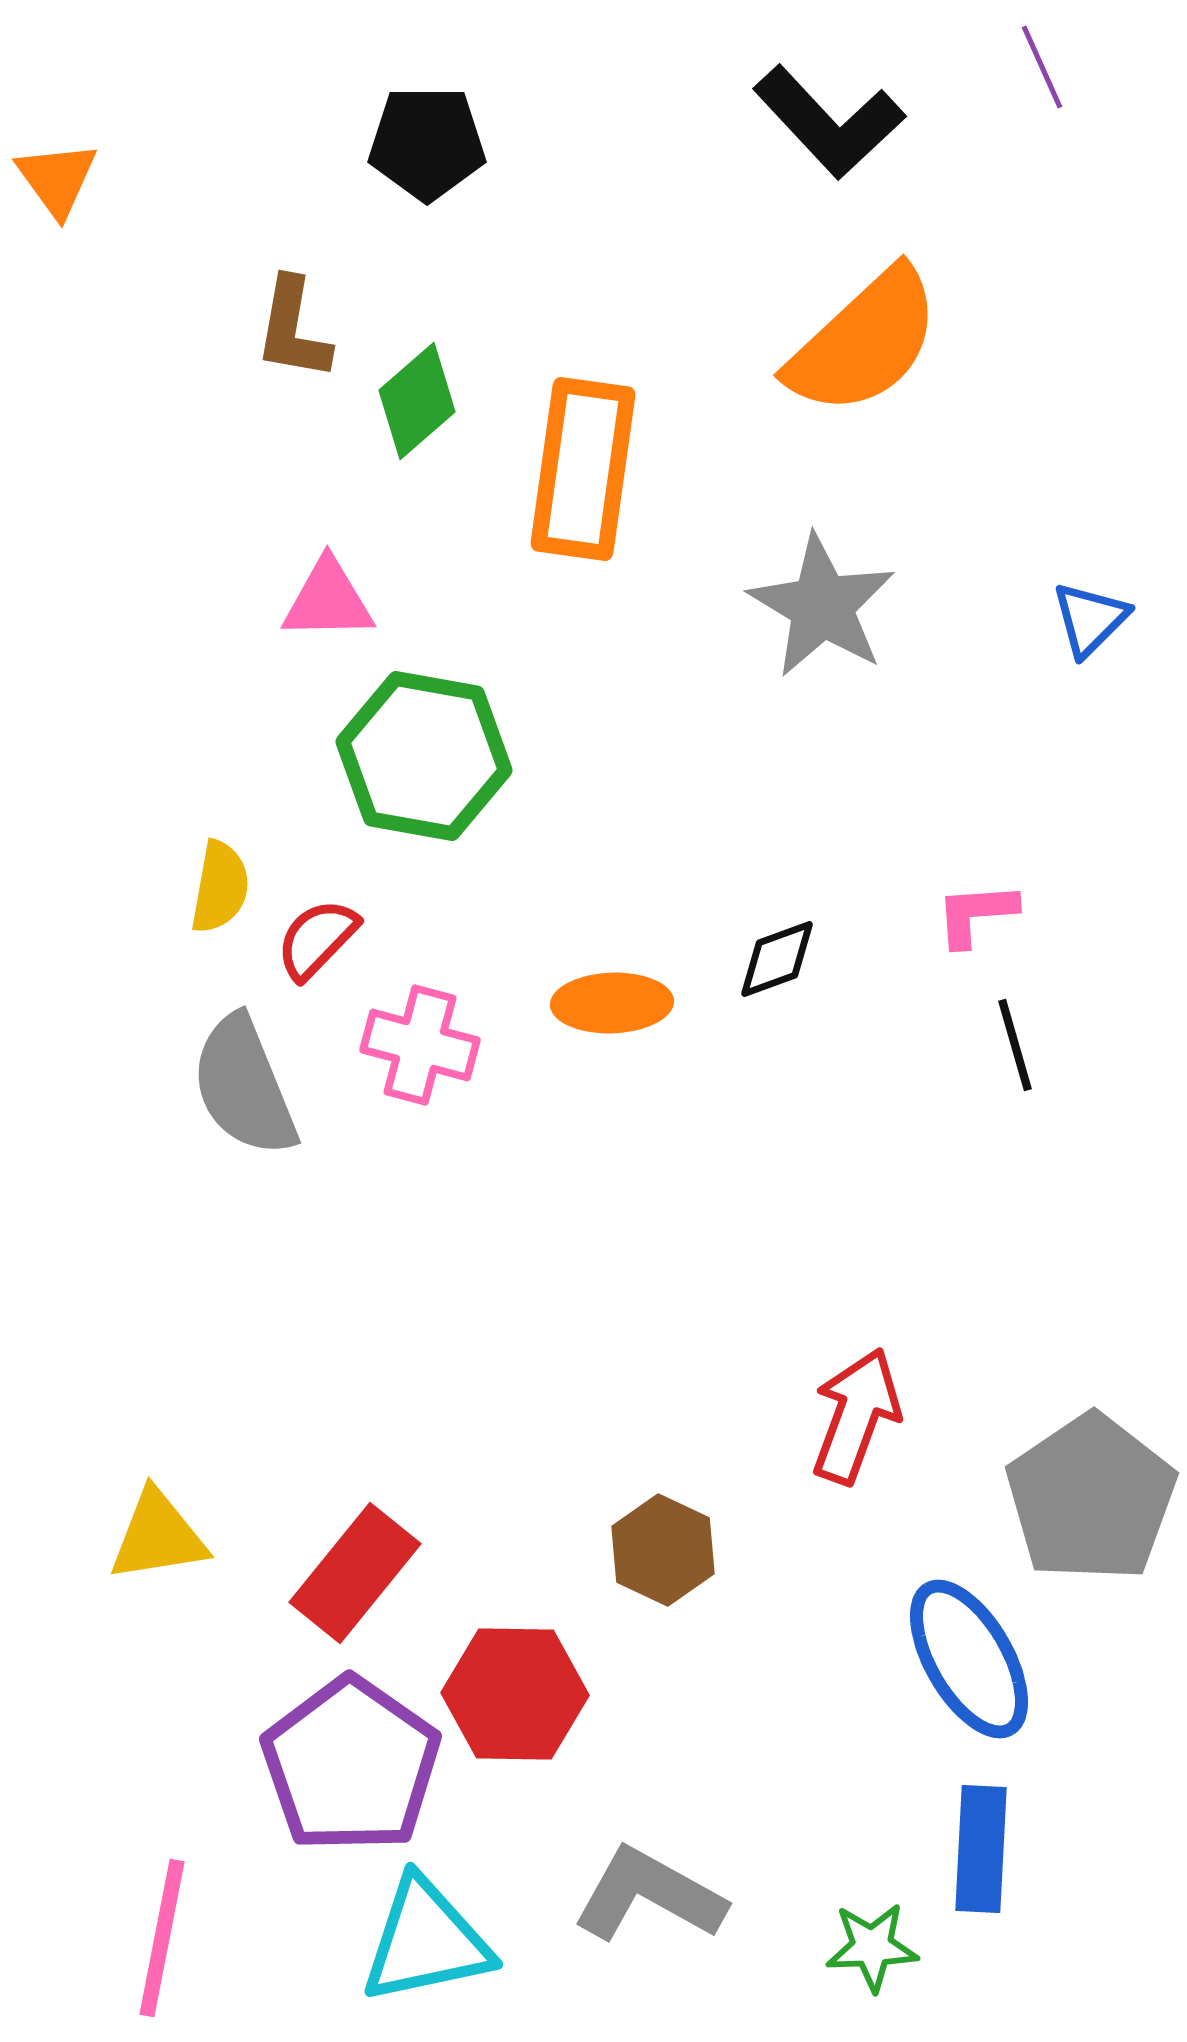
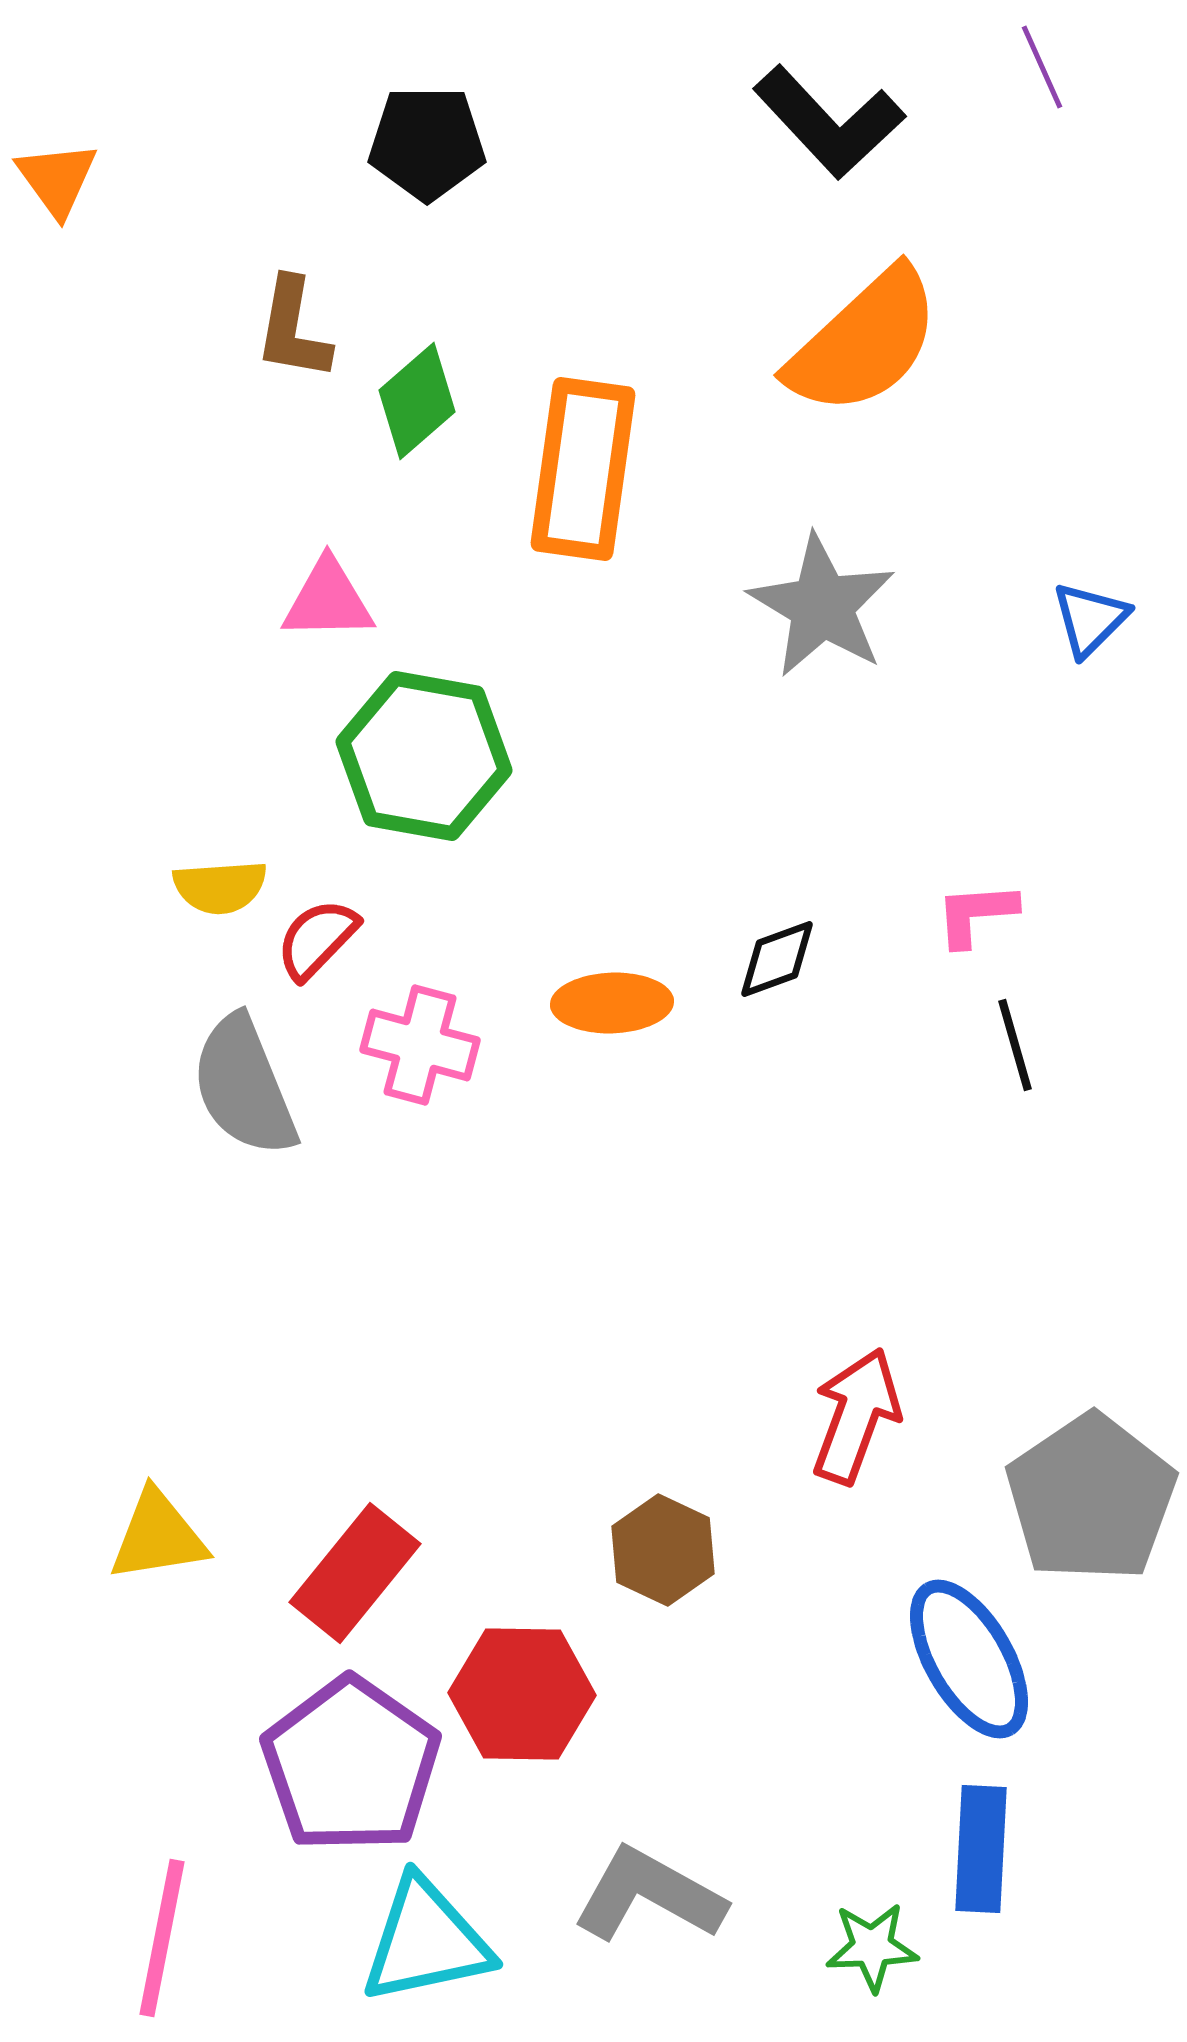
yellow semicircle: rotated 76 degrees clockwise
red hexagon: moved 7 px right
